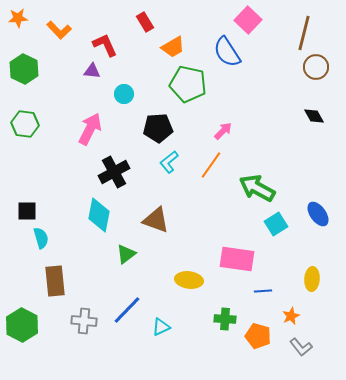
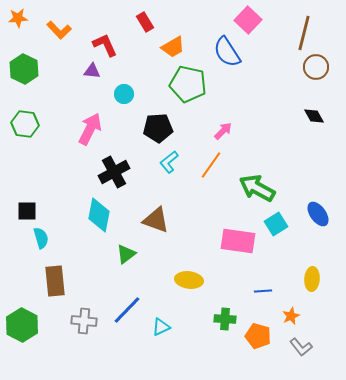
pink rectangle at (237, 259): moved 1 px right, 18 px up
